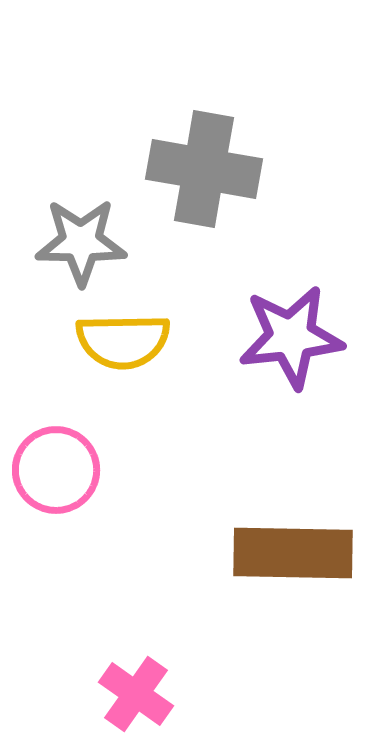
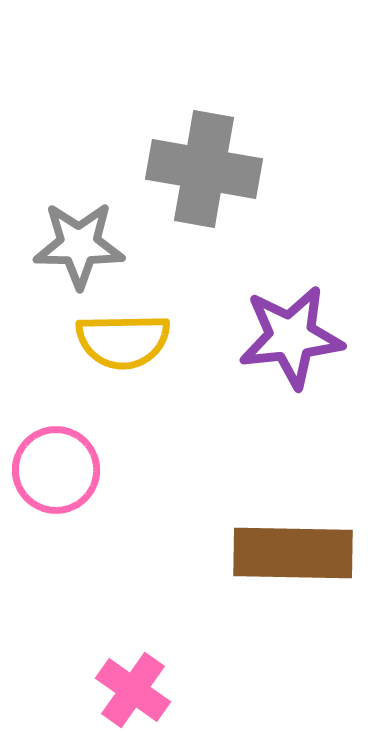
gray star: moved 2 px left, 3 px down
pink cross: moved 3 px left, 4 px up
